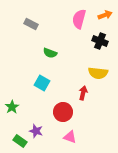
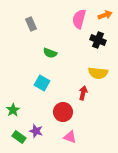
gray rectangle: rotated 40 degrees clockwise
black cross: moved 2 px left, 1 px up
green star: moved 1 px right, 3 px down
green rectangle: moved 1 px left, 4 px up
